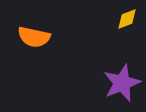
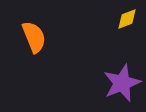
orange semicircle: rotated 124 degrees counterclockwise
